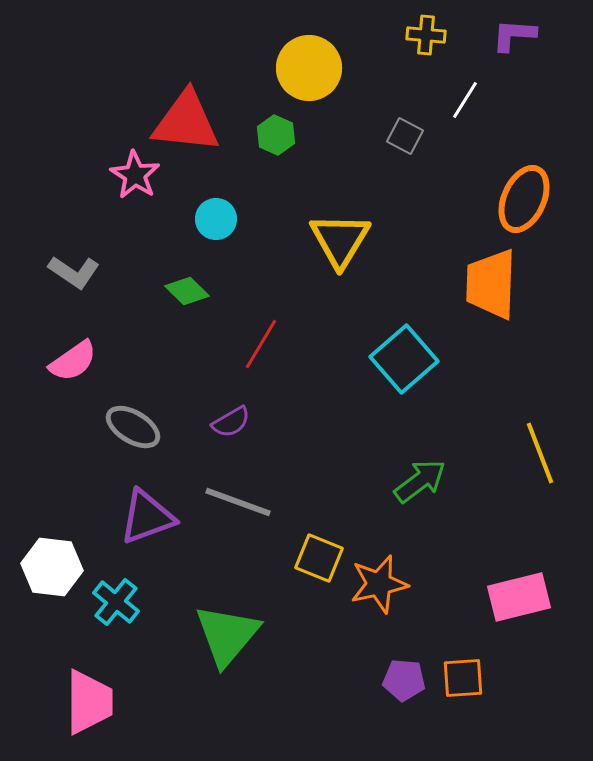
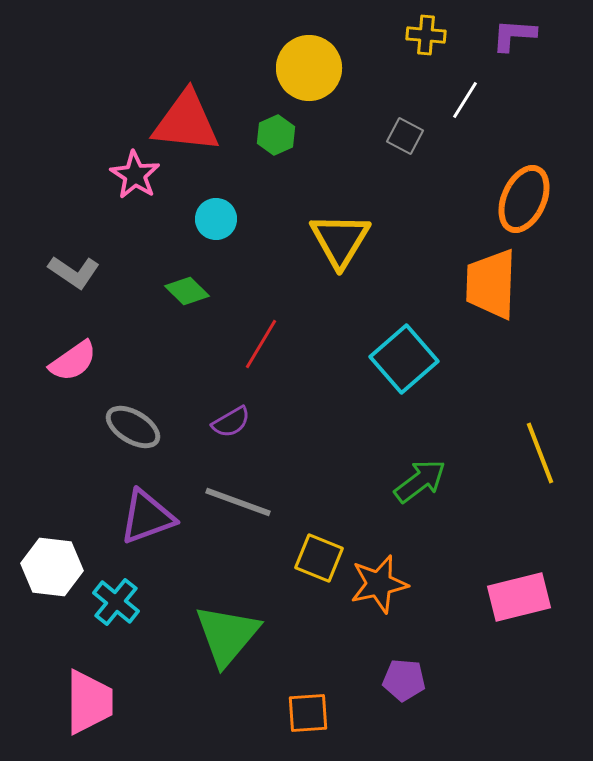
green hexagon: rotated 12 degrees clockwise
orange square: moved 155 px left, 35 px down
